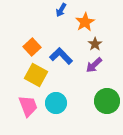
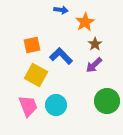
blue arrow: rotated 112 degrees counterclockwise
orange square: moved 2 px up; rotated 30 degrees clockwise
cyan circle: moved 2 px down
